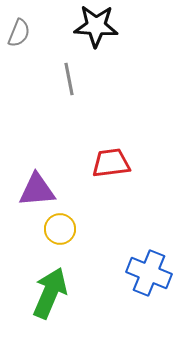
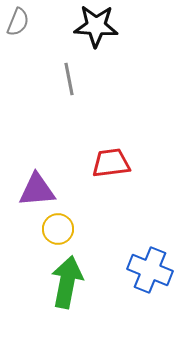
gray semicircle: moved 1 px left, 11 px up
yellow circle: moved 2 px left
blue cross: moved 1 px right, 3 px up
green arrow: moved 17 px right, 11 px up; rotated 12 degrees counterclockwise
